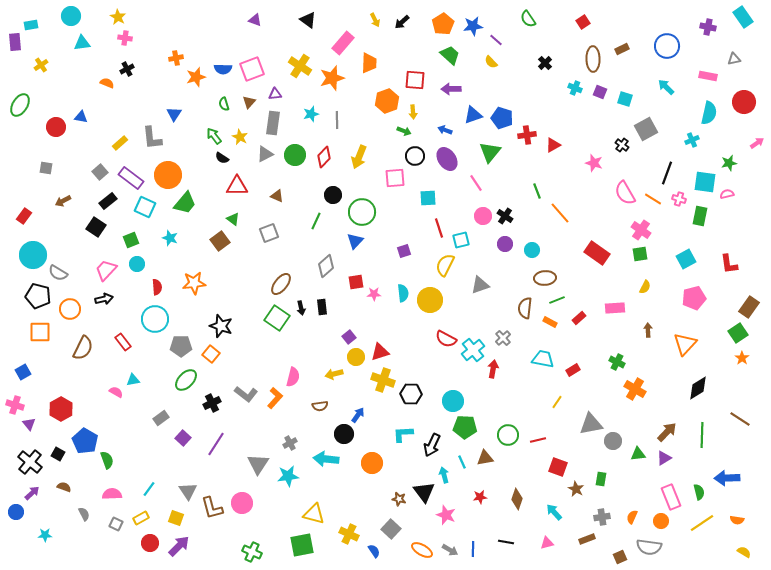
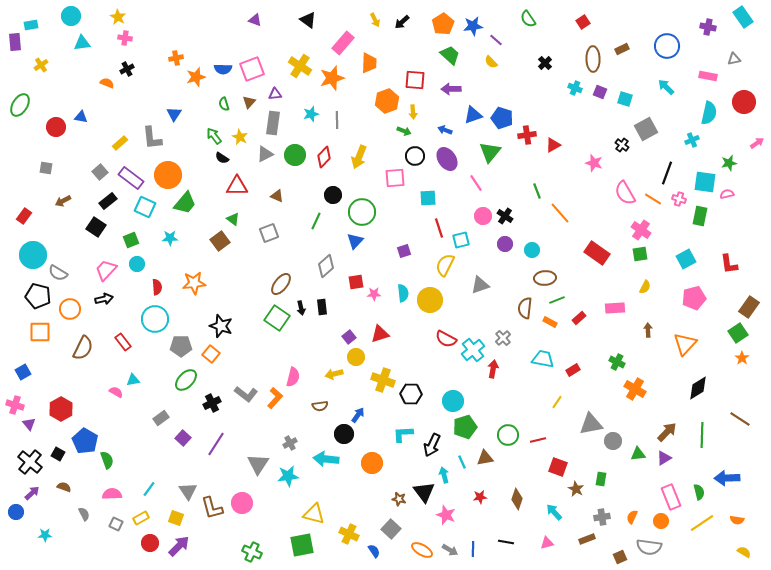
cyan star at (170, 238): rotated 21 degrees counterclockwise
red triangle at (380, 352): moved 18 px up
green pentagon at (465, 427): rotated 20 degrees counterclockwise
